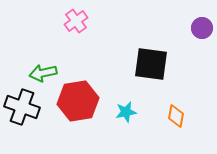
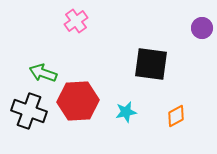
green arrow: rotated 32 degrees clockwise
red hexagon: rotated 6 degrees clockwise
black cross: moved 7 px right, 4 px down
orange diamond: rotated 50 degrees clockwise
